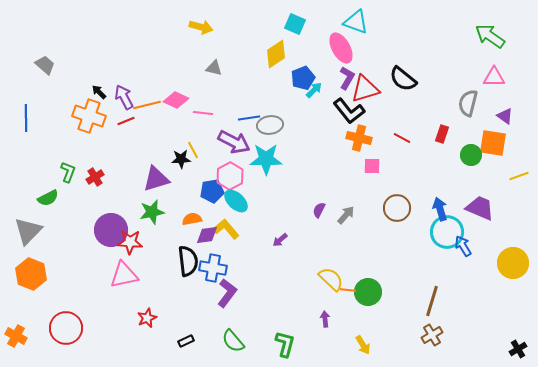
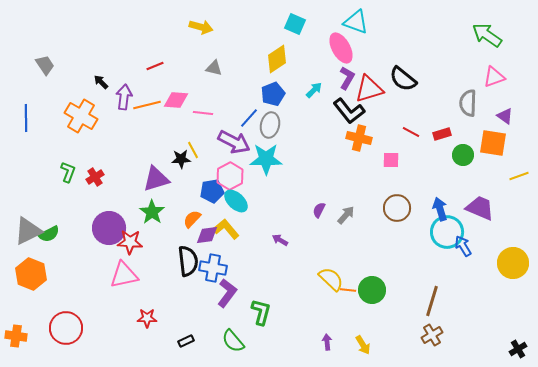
green arrow at (490, 36): moved 3 px left, 1 px up
yellow diamond at (276, 54): moved 1 px right, 5 px down
gray trapezoid at (45, 65): rotated 15 degrees clockwise
pink triangle at (494, 77): rotated 20 degrees counterclockwise
blue pentagon at (303, 78): moved 30 px left, 16 px down
red triangle at (365, 89): moved 4 px right
black arrow at (99, 92): moved 2 px right, 10 px up
purple arrow at (124, 97): rotated 35 degrees clockwise
pink diamond at (176, 100): rotated 20 degrees counterclockwise
gray semicircle at (468, 103): rotated 12 degrees counterclockwise
orange cross at (89, 116): moved 8 px left; rotated 12 degrees clockwise
blue line at (249, 118): rotated 40 degrees counterclockwise
red line at (126, 121): moved 29 px right, 55 px up
gray ellipse at (270, 125): rotated 70 degrees counterclockwise
red rectangle at (442, 134): rotated 54 degrees clockwise
red line at (402, 138): moved 9 px right, 6 px up
green circle at (471, 155): moved 8 px left
pink square at (372, 166): moved 19 px right, 6 px up
green semicircle at (48, 198): moved 1 px right, 36 px down
green star at (152, 212): rotated 25 degrees counterclockwise
orange semicircle at (192, 219): rotated 36 degrees counterclockwise
purple circle at (111, 230): moved 2 px left, 2 px up
gray triangle at (28, 231): rotated 20 degrees clockwise
purple arrow at (280, 240): rotated 70 degrees clockwise
green circle at (368, 292): moved 4 px right, 2 px up
red star at (147, 318): rotated 24 degrees clockwise
purple arrow at (325, 319): moved 2 px right, 23 px down
orange cross at (16, 336): rotated 20 degrees counterclockwise
green L-shape at (285, 344): moved 24 px left, 32 px up
